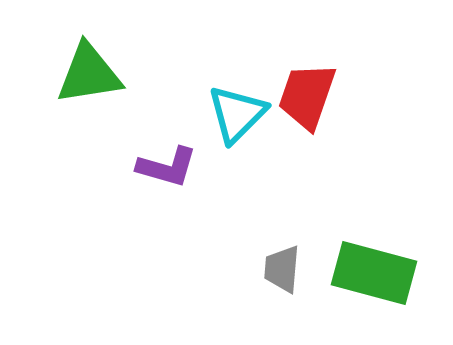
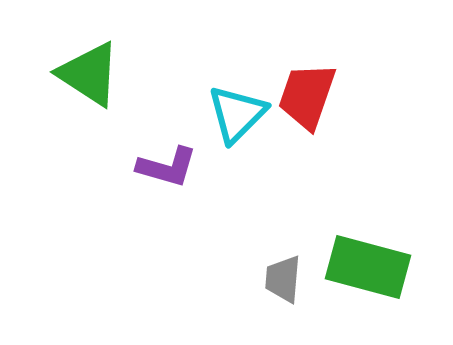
green triangle: rotated 42 degrees clockwise
gray trapezoid: moved 1 px right, 10 px down
green rectangle: moved 6 px left, 6 px up
